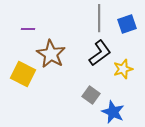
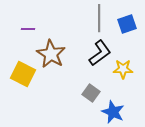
yellow star: rotated 18 degrees clockwise
gray square: moved 2 px up
